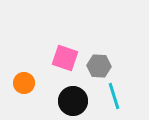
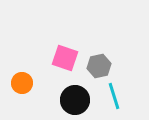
gray hexagon: rotated 15 degrees counterclockwise
orange circle: moved 2 px left
black circle: moved 2 px right, 1 px up
